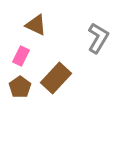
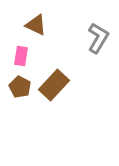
pink rectangle: rotated 18 degrees counterclockwise
brown rectangle: moved 2 px left, 7 px down
brown pentagon: rotated 10 degrees counterclockwise
